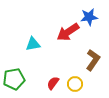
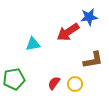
brown L-shape: rotated 45 degrees clockwise
red semicircle: moved 1 px right
